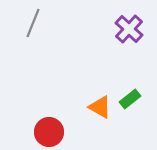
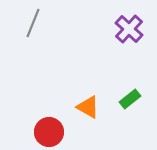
orange triangle: moved 12 px left
